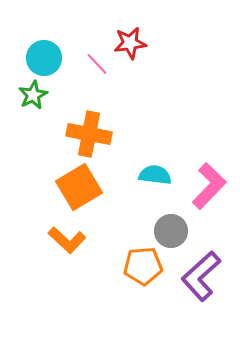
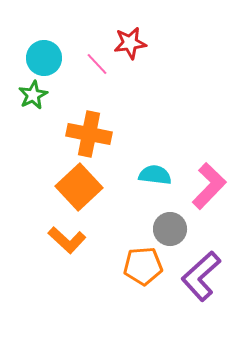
orange square: rotated 12 degrees counterclockwise
gray circle: moved 1 px left, 2 px up
